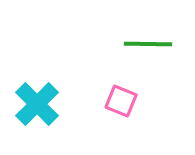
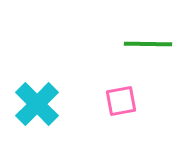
pink square: rotated 32 degrees counterclockwise
